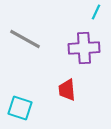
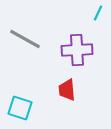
cyan line: moved 2 px right, 1 px down
purple cross: moved 7 px left, 2 px down
